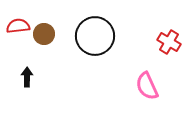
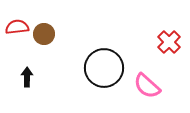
red semicircle: moved 1 px left, 1 px down
black circle: moved 9 px right, 32 px down
red cross: rotated 15 degrees clockwise
pink semicircle: rotated 24 degrees counterclockwise
